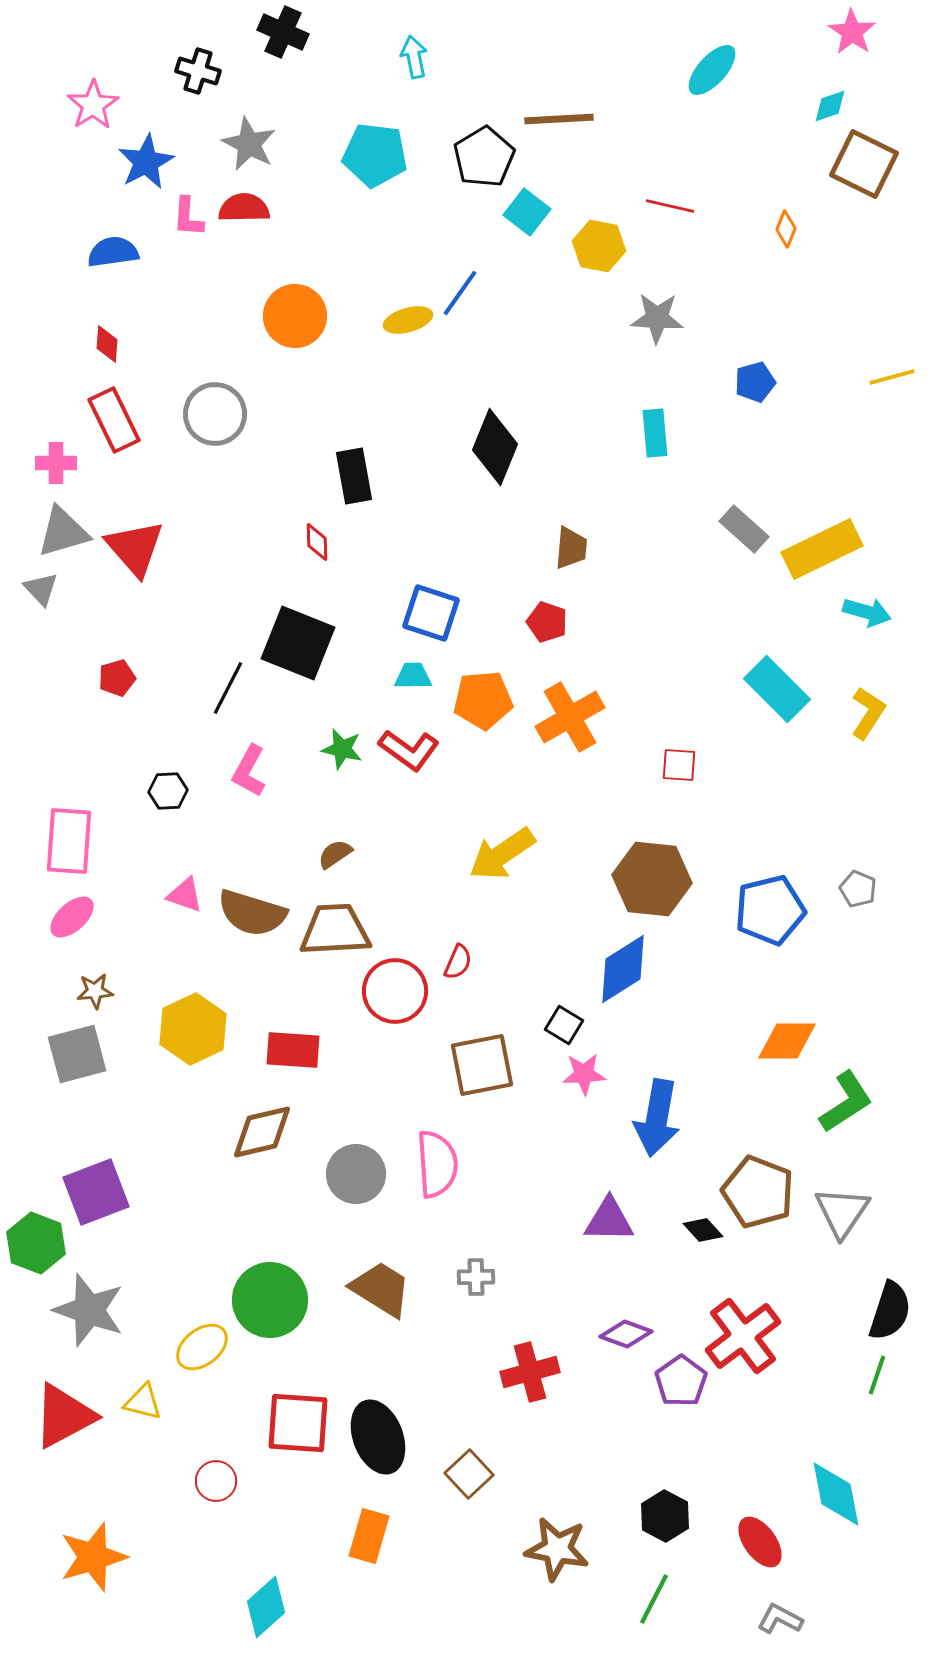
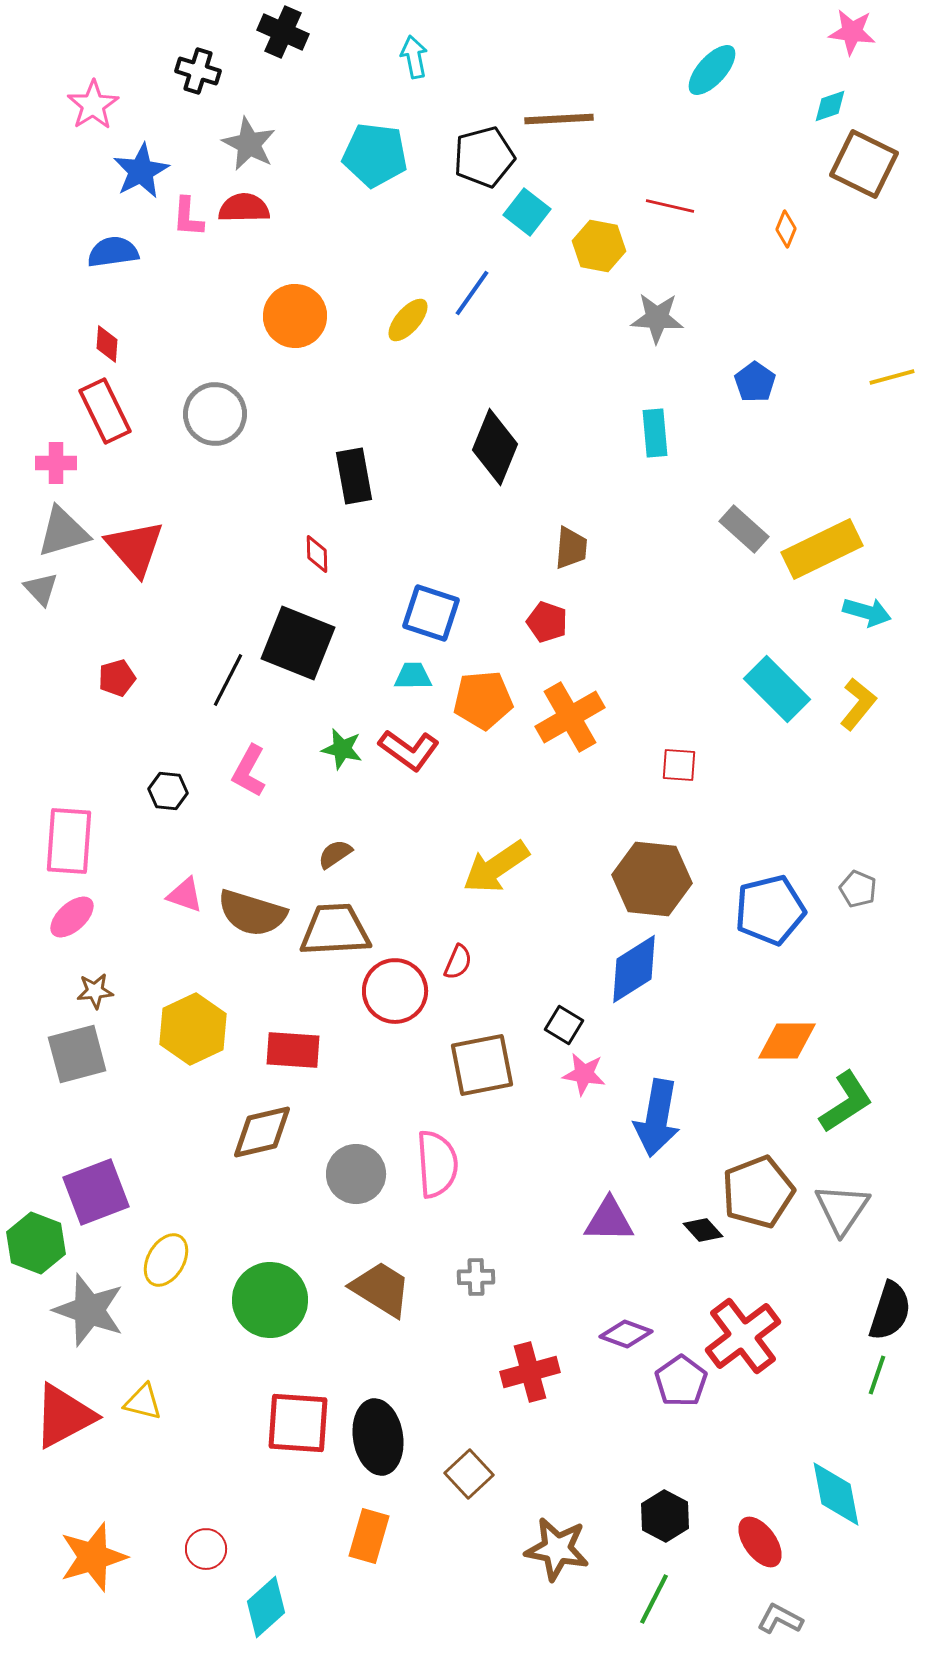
pink star at (852, 32): rotated 27 degrees counterclockwise
black pentagon at (484, 157): rotated 16 degrees clockwise
blue star at (146, 162): moved 5 px left, 9 px down
blue line at (460, 293): moved 12 px right
yellow ellipse at (408, 320): rotated 33 degrees counterclockwise
blue pentagon at (755, 382): rotated 21 degrees counterclockwise
red rectangle at (114, 420): moved 9 px left, 9 px up
red diamond at (317, 542): moved 12 px down
black line at (228, 688): moved 8 px up
yellow L-shape at (868, 713): moved 10 px left, 9 px up; rotated 6 degrees clockwise
black hexagon at (168, 791): rotated 9 degrees clockwise
yellow arrow at (502, 854): moved 6 px left, 13 px down
blue diamond at (623, 969): moved 11 px right
pink star at (584, 1074): rotated 12 degrees clockwise
brown pentagon at (758, 1192): rotated 30 degrees clockwise
gray triangle at (842, 1212): moved 3 px up
yellow ellipse at (202, 1347): moved 36 px left, 87 px up; rotated 22 degrees counterclockwise
black ellipse at (378, 1437): rotated 12 degrees clockwise
red circle at (216, 1481): moved 10 px left, 68 px down
